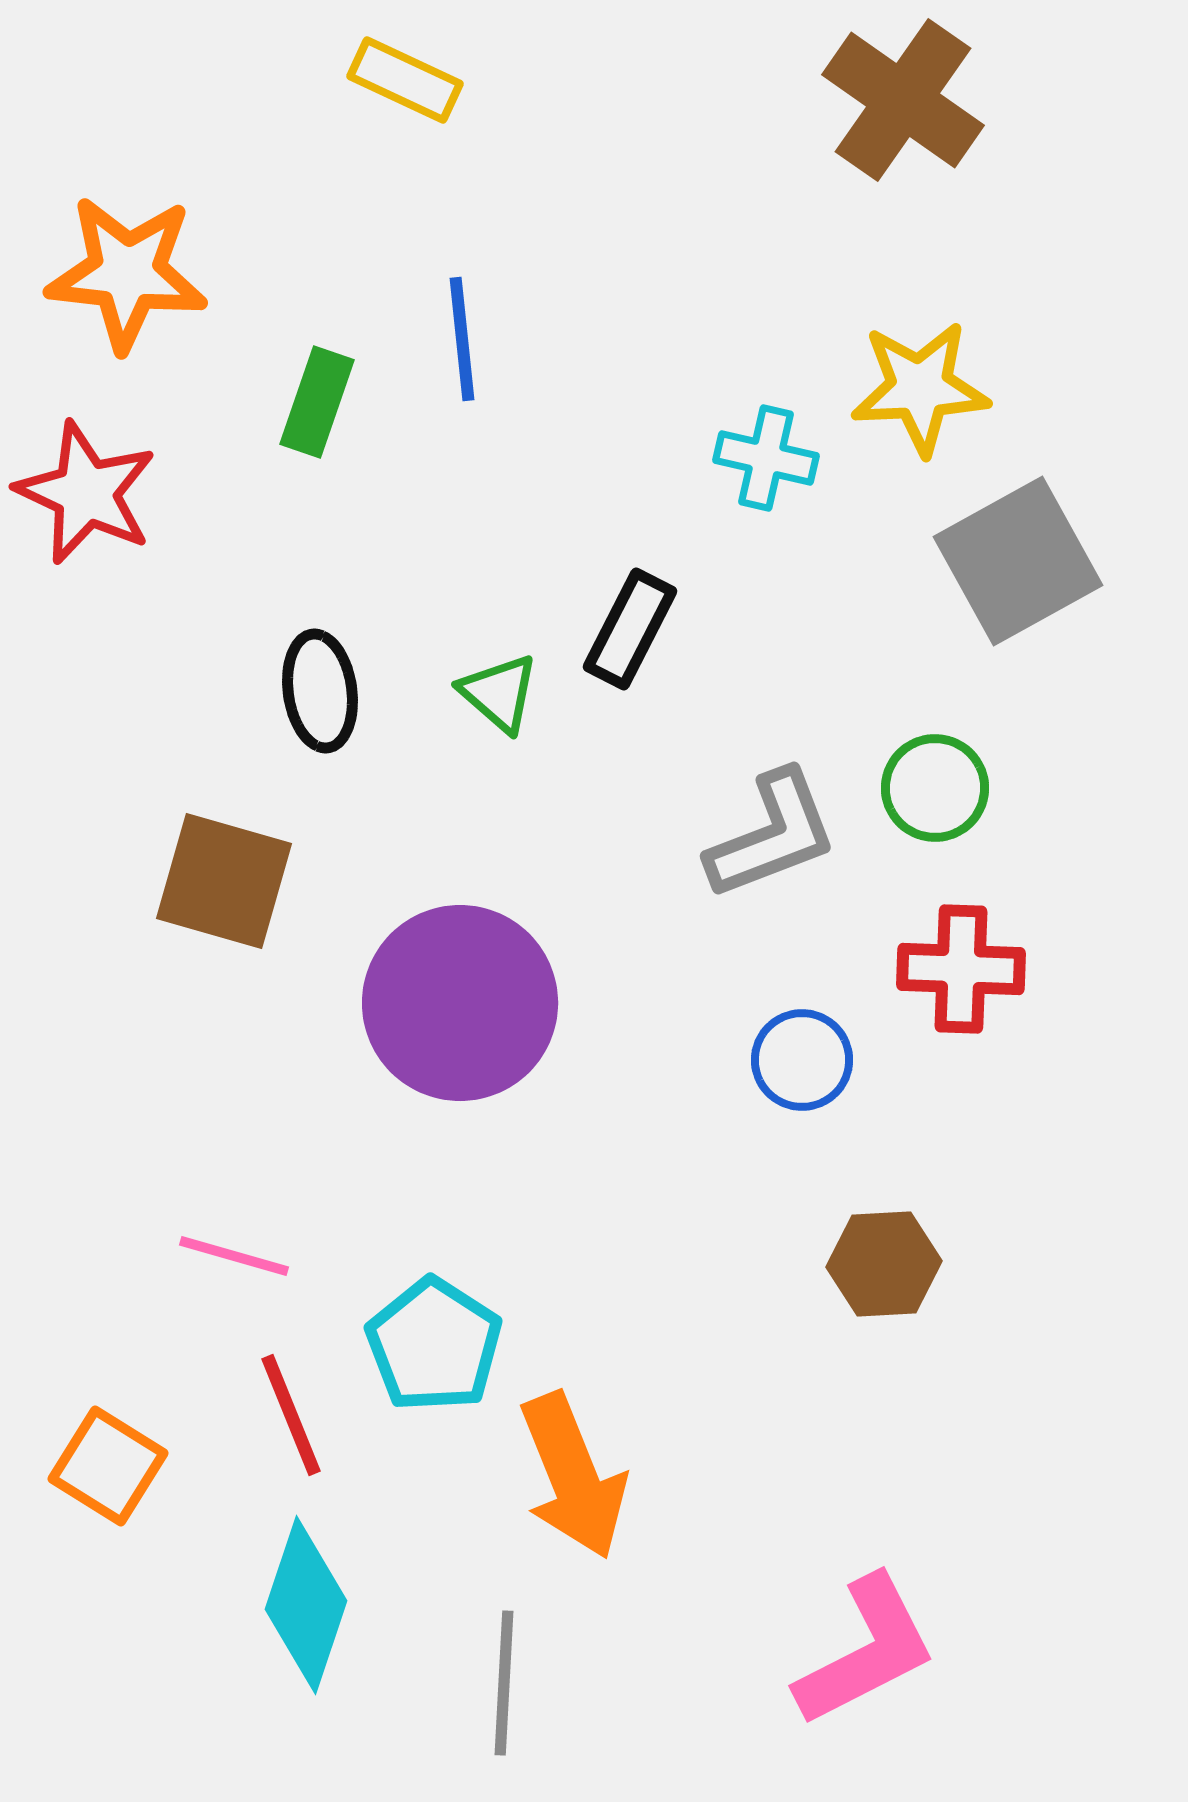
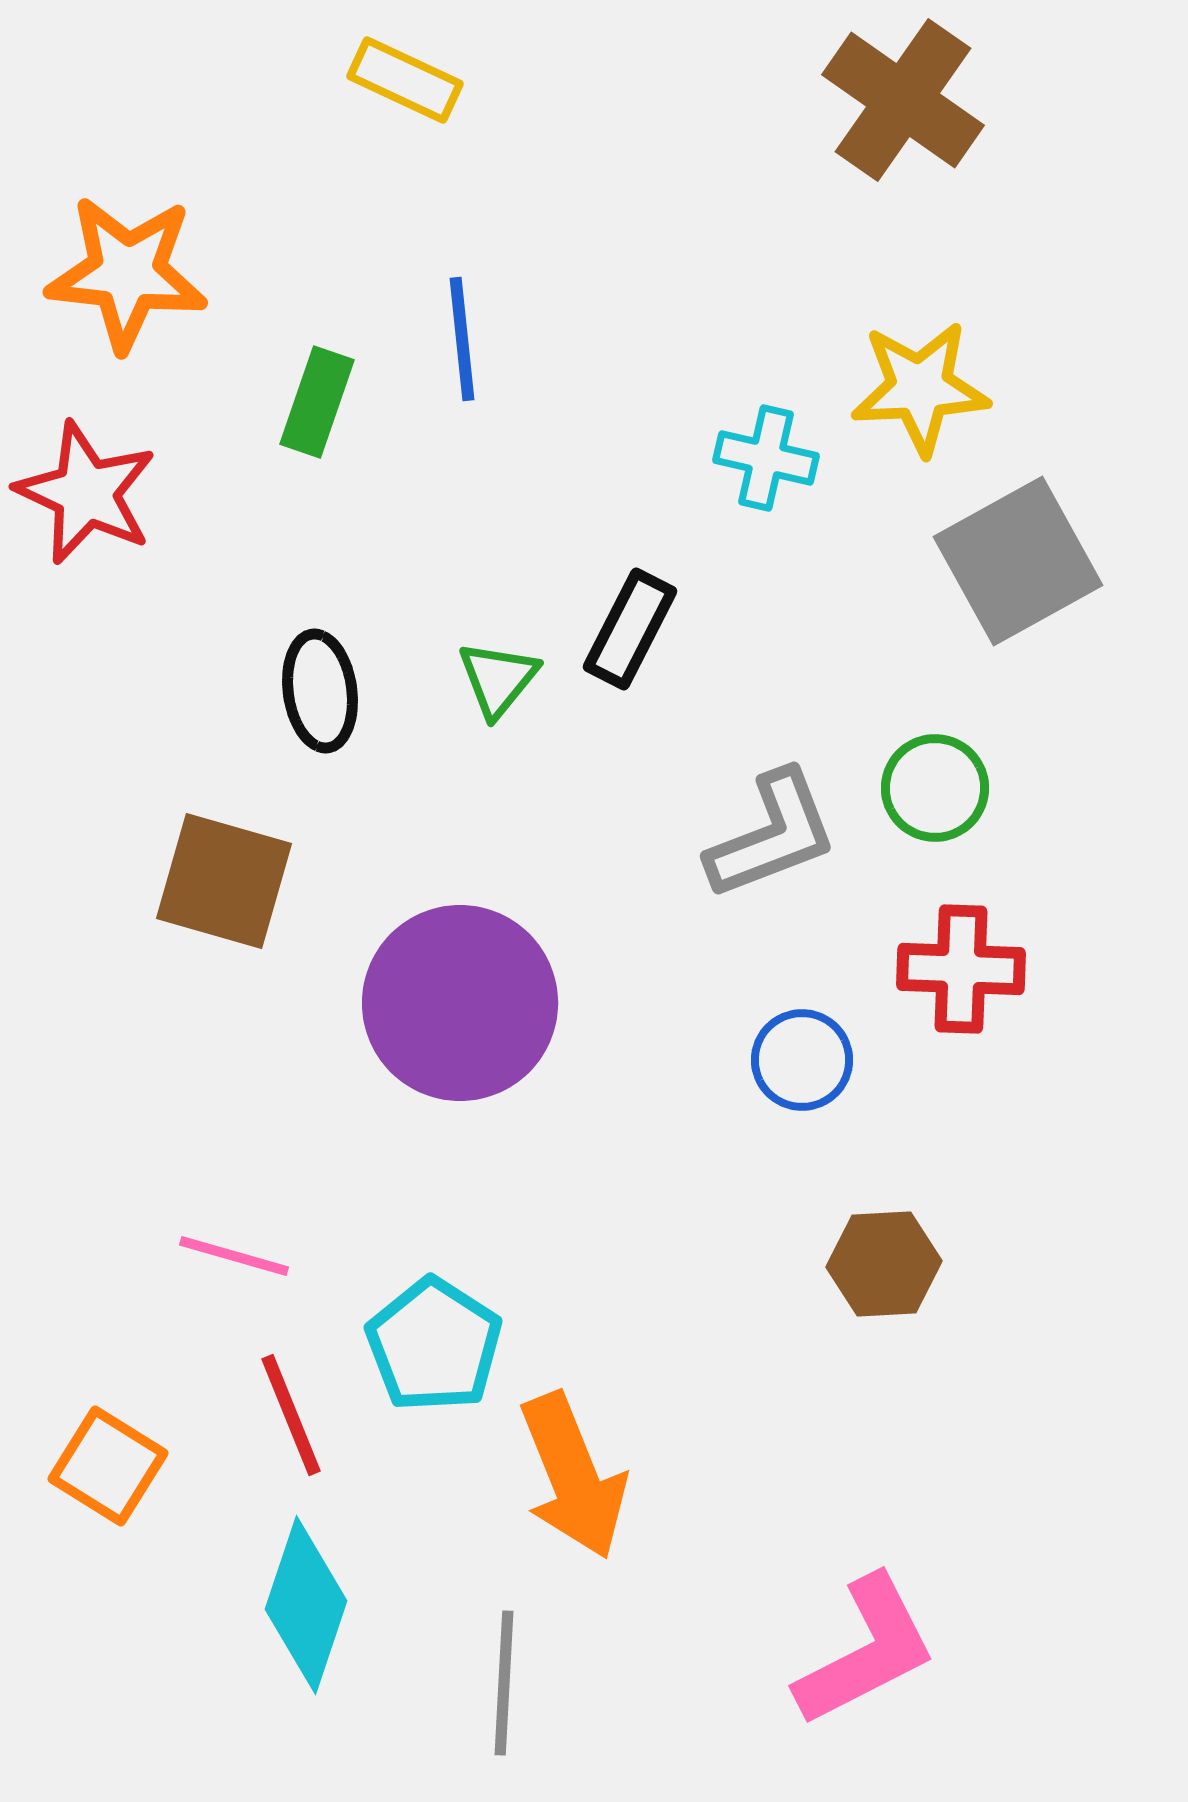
green triangle: moved 1 px left, 14 px up; rotated 28 degrees clockwise
